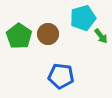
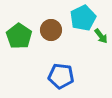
cyan pentagon: rotated 10 degrees counterclockwise
brown circle: moved 3 px right, 4 px up
